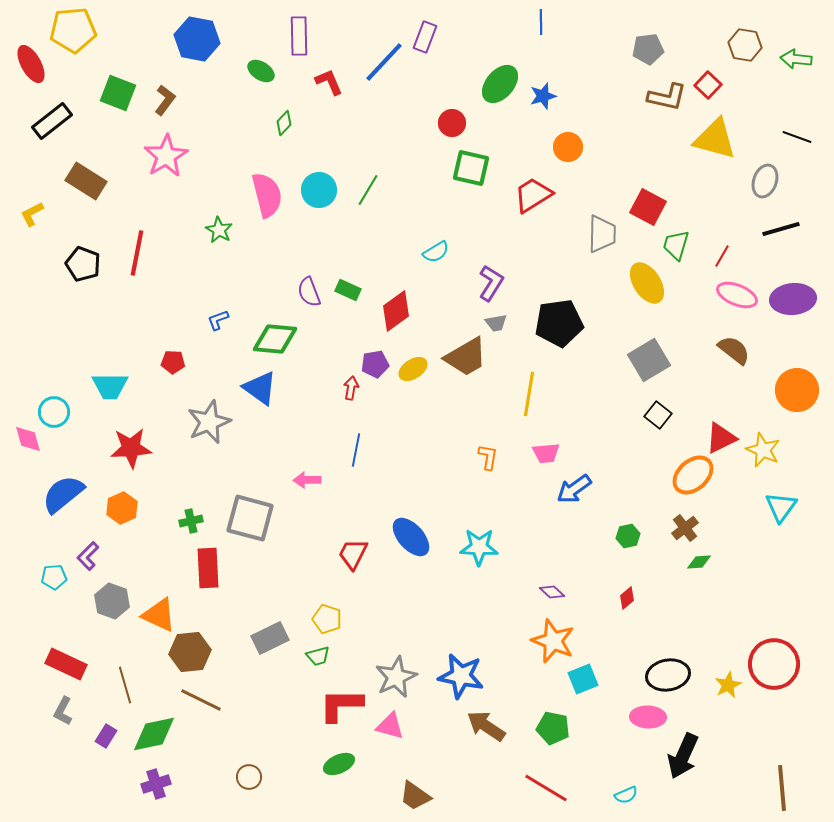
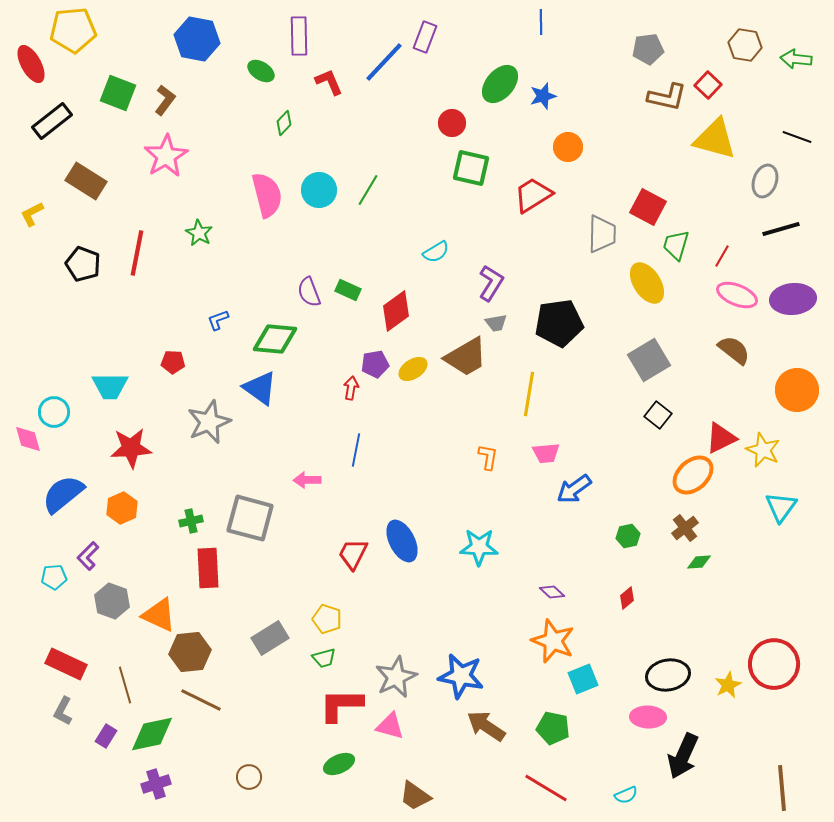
green star at (219, 230): moved 20 px left, 3 px down
blue ellipse at (411, 537): moved 9 px left, 4 px down; rotated 15 degrees clockwise
gray rectangle at (270, 638): rotated 6 degrees counterclockwise
green trapezoid at (318, 656): moved 6 px right, 2 px down
green diamond at (154, 734): moved 2 px left
